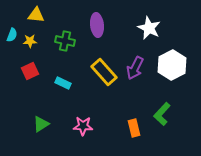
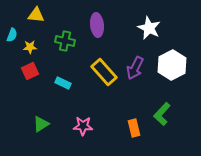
yellow star: moved 6 px down
